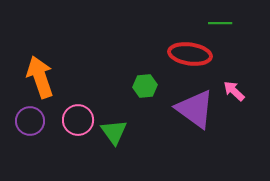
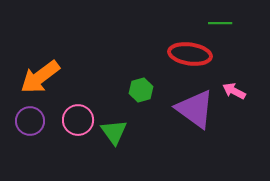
orange arrow: rotated 108 degrees counterclockwise
green hexagon: moved 4 px left, 4 px down; rotated 10 degrees counterclockwise
pink arrow: rotated 15 degrees counterclockwise
